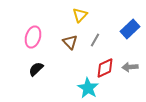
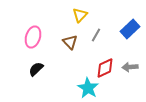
gray line: moved 1 px right, 5 px up
